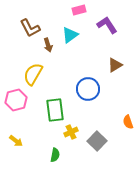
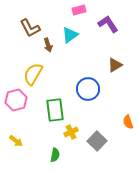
purple L-shape: moved 1 px right, 1 px up
